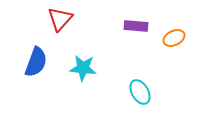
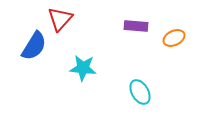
blue semicircle: moved 2 px left, 16 px up; rotated 12 degrees clockwise
